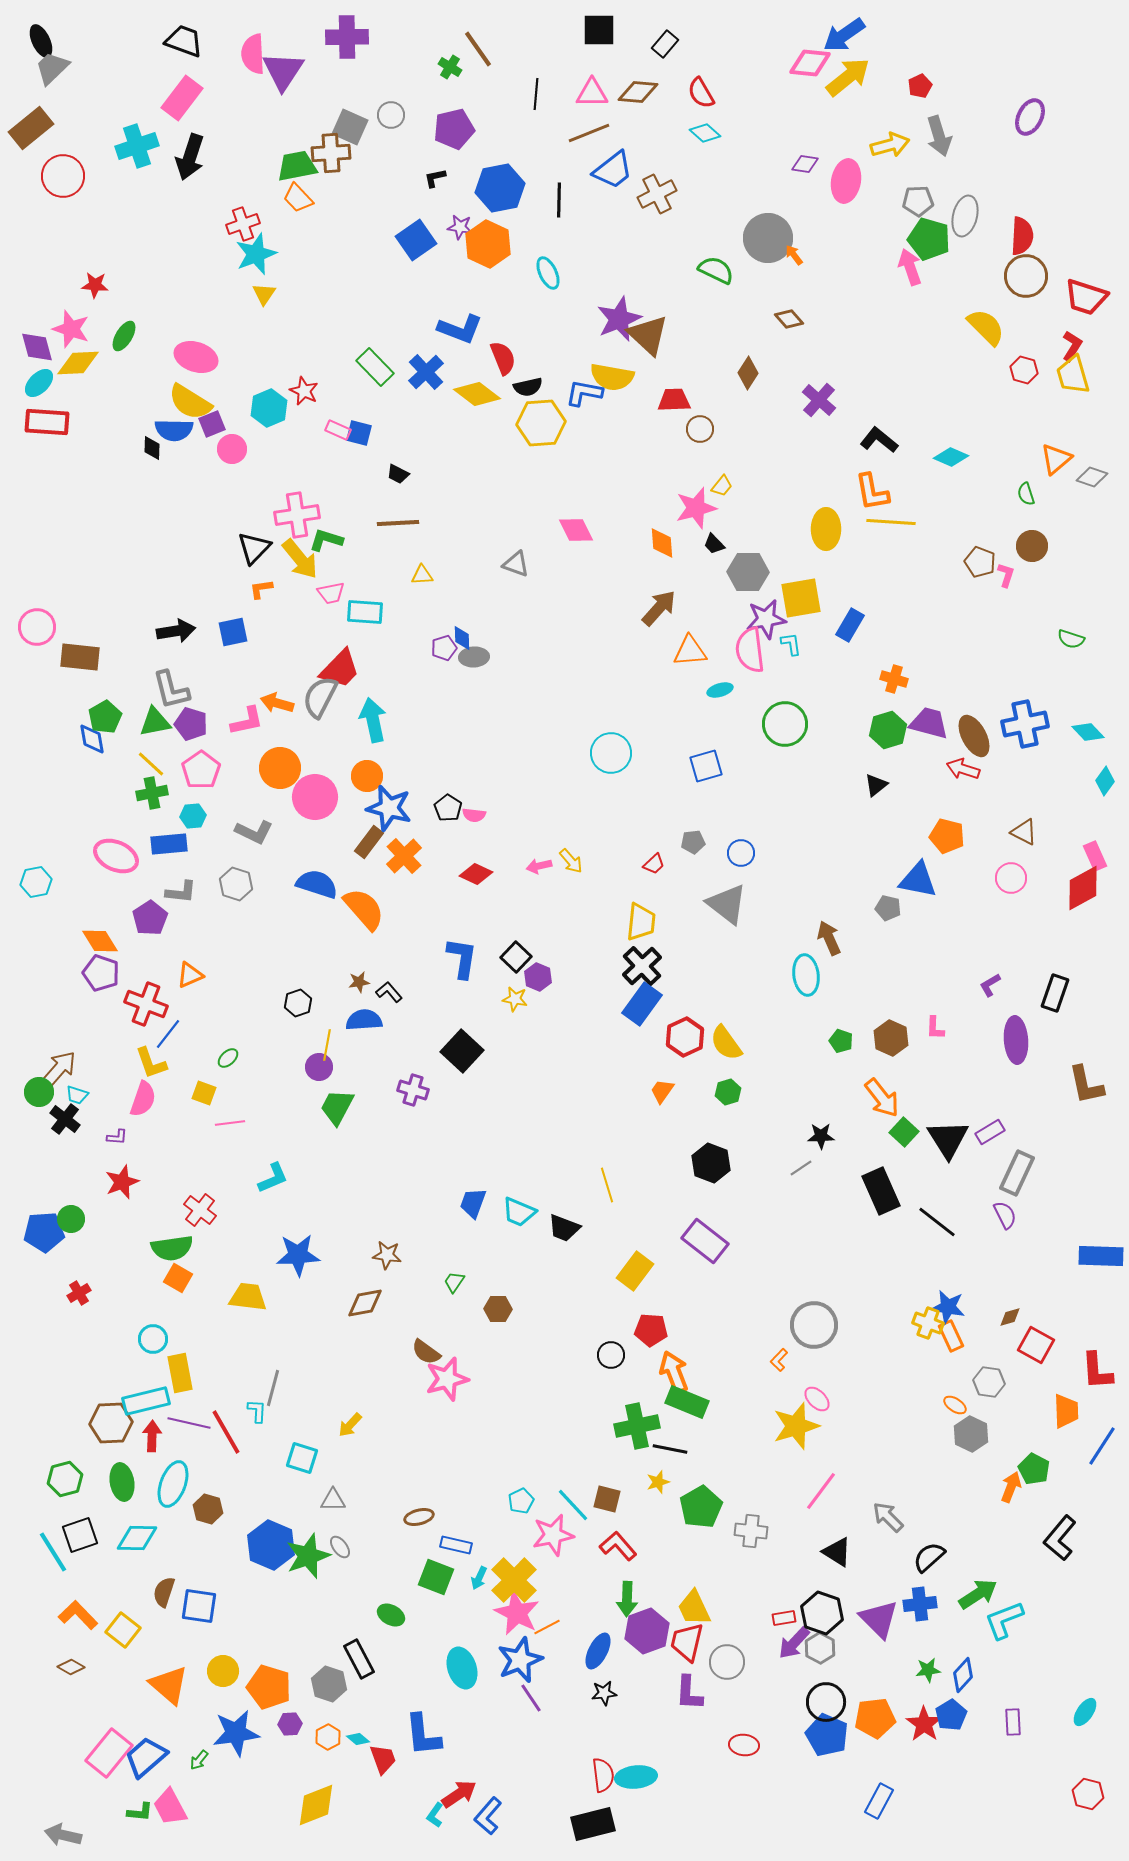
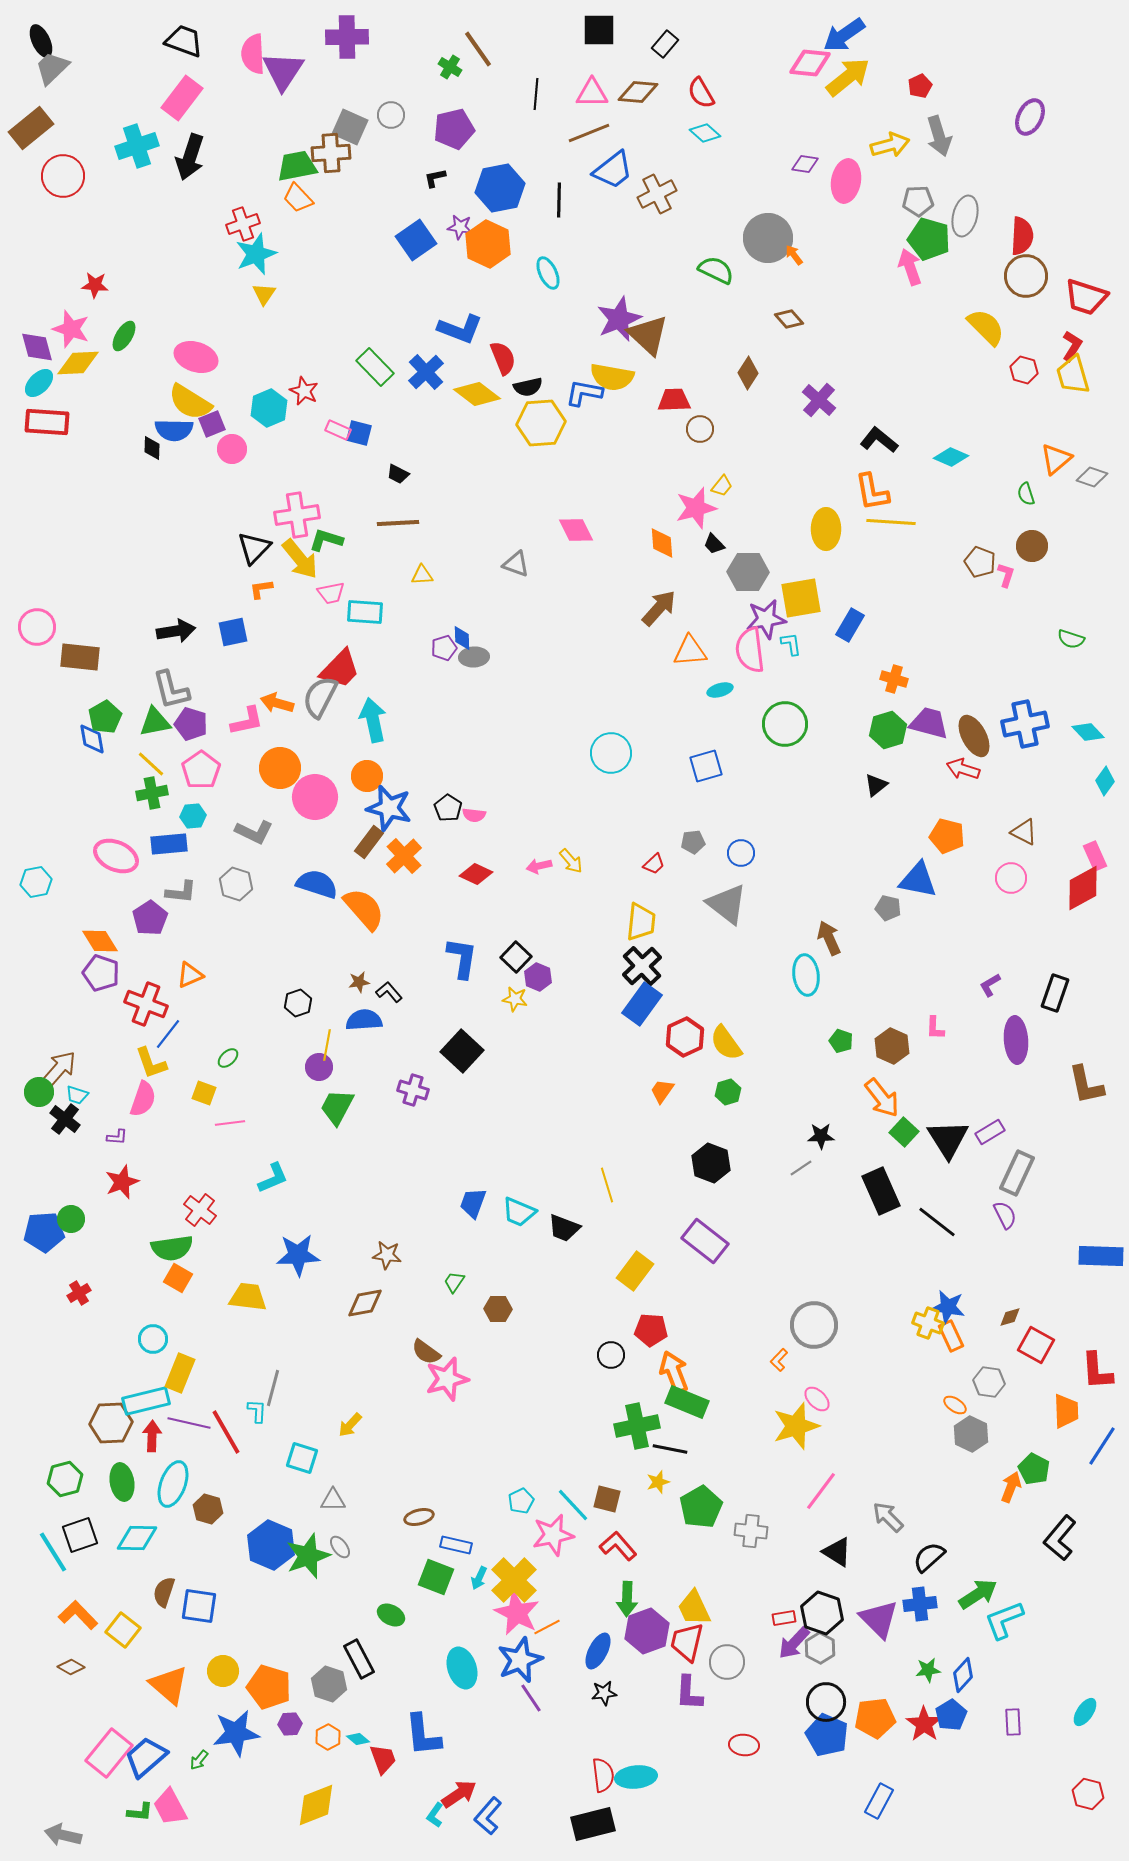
brown hexagon at (891, 1038): moved 1 px right, 8 px down
yellow rectangle at (180, 1373): rotated 33 degrees clockwise
